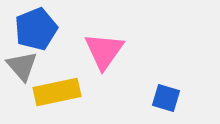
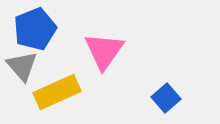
blue pentagon: moved 1 px left
yellow rectangle: rotated 12 degrees counterclockwise
blue square: rotated 32 degrees clockwise
